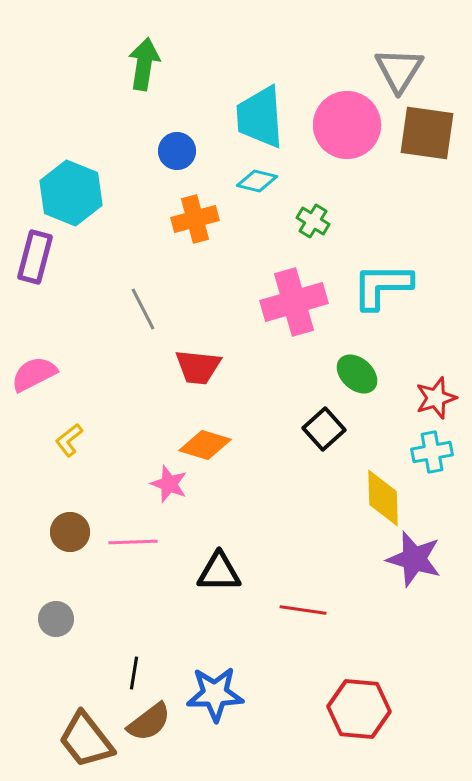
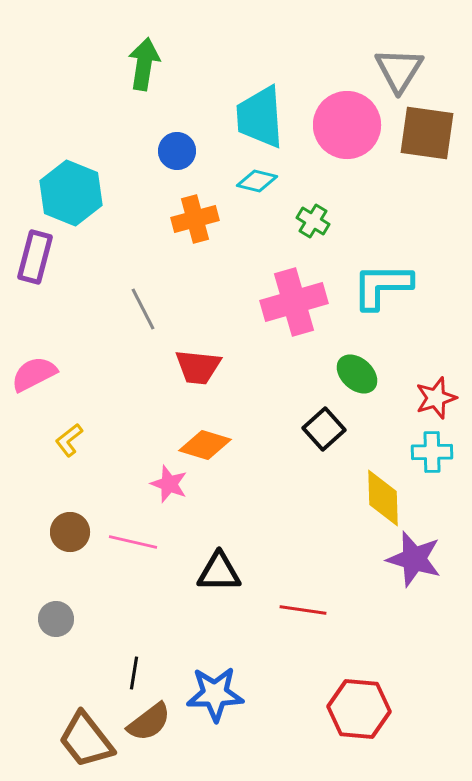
cyan cross: rotated 9 degrees clockwise
pink line: rotated 15 degrees clockwise
